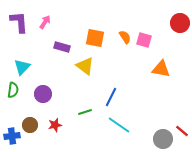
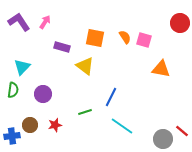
purple L-shape: rotated 30 degrees counterclockwise
cyan line: moved 3 px right, 1 px down
